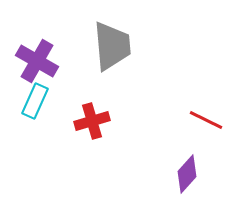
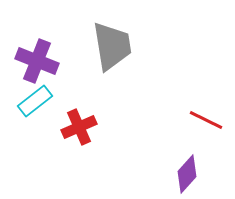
gray trapezoid: rotated 4 degrees counterclockwise
purple cross: rotated 9 degrees counterclockwise
cyan rectangle: rotated 28 degrees clockwise
red cross: moved 13 px left, 6 px down; rotated 8 degrees counterclockwise
